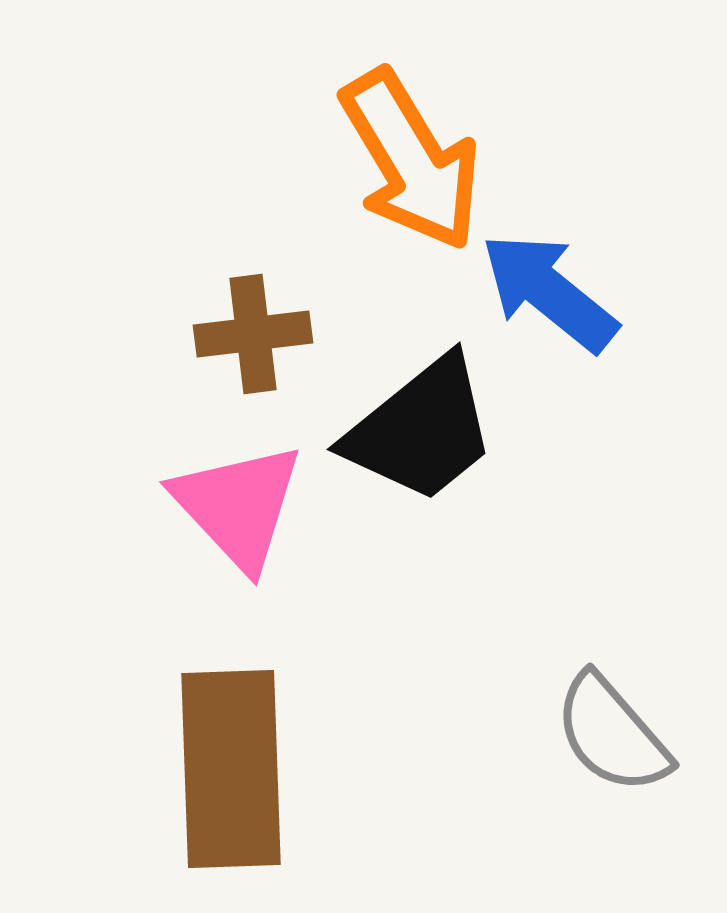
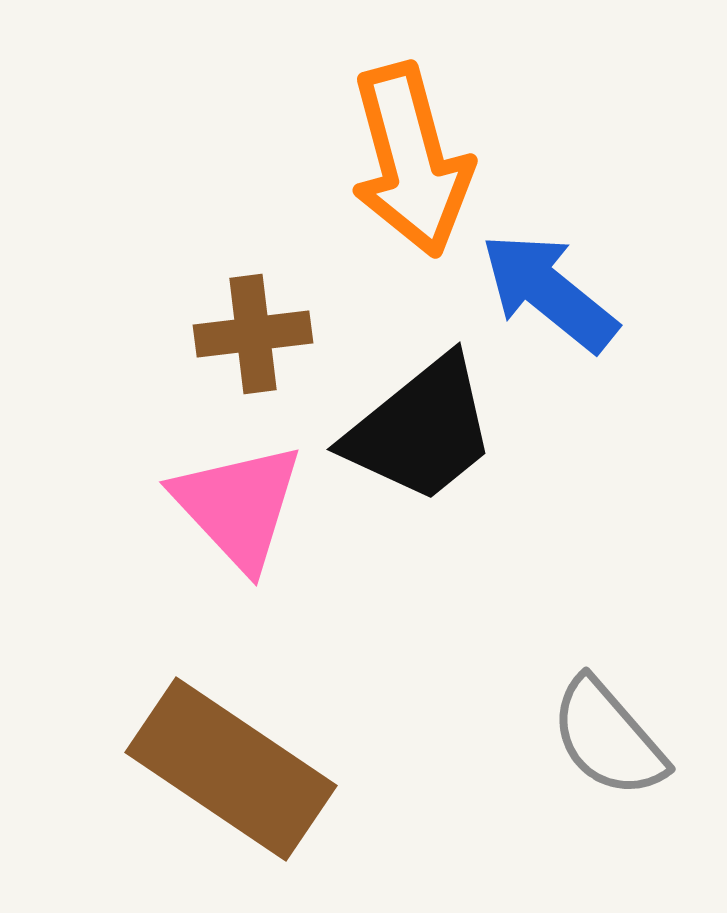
orange arrow: rotated 16 degrees clockwise
gray semicircle: moved 4 px left, 4 px down
brown rectangle: rotated 54 degrees counterclockwise
